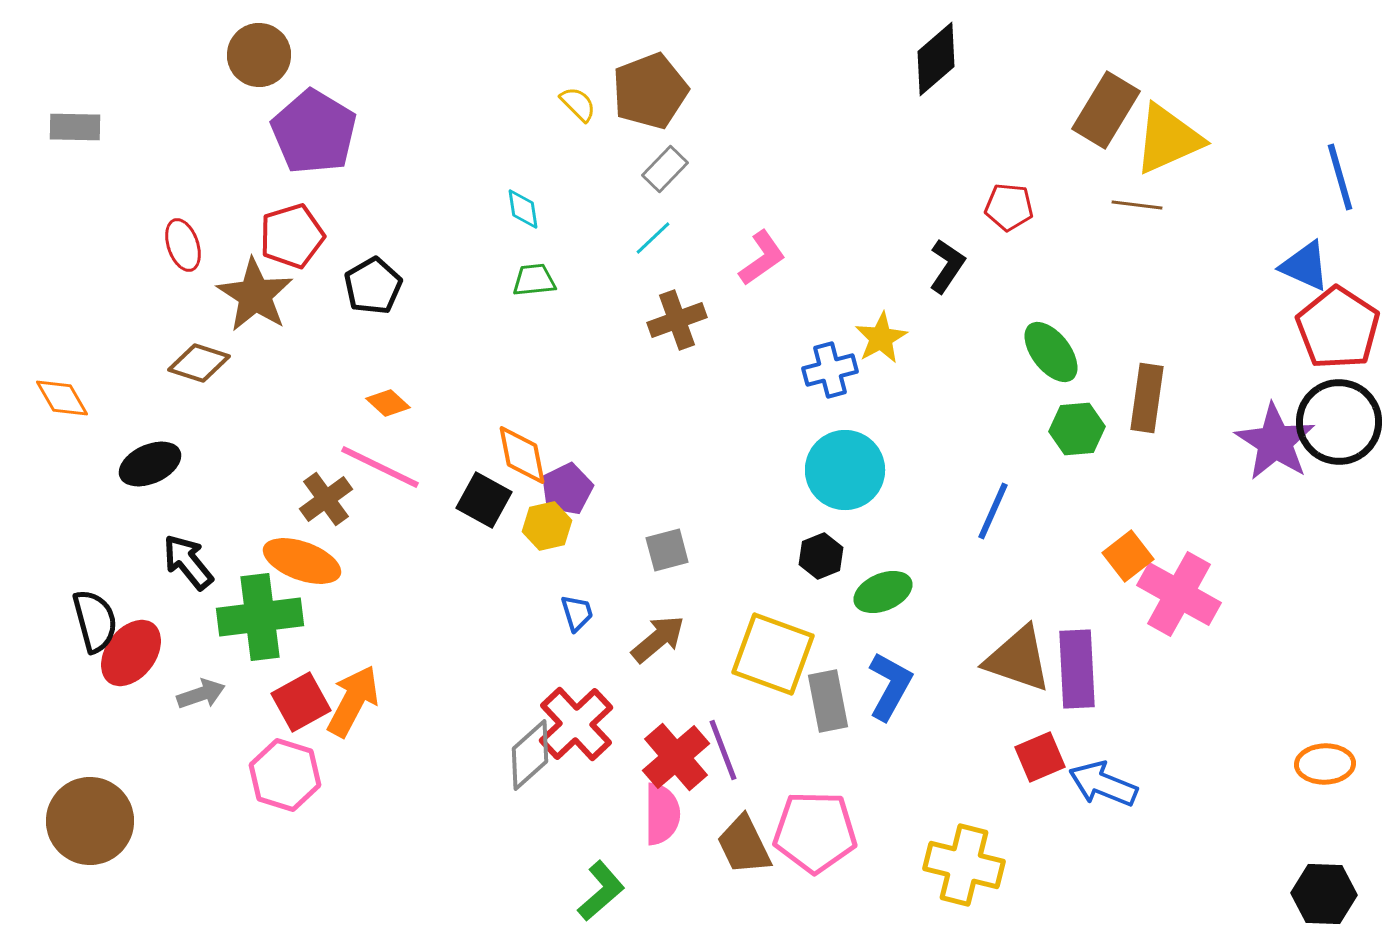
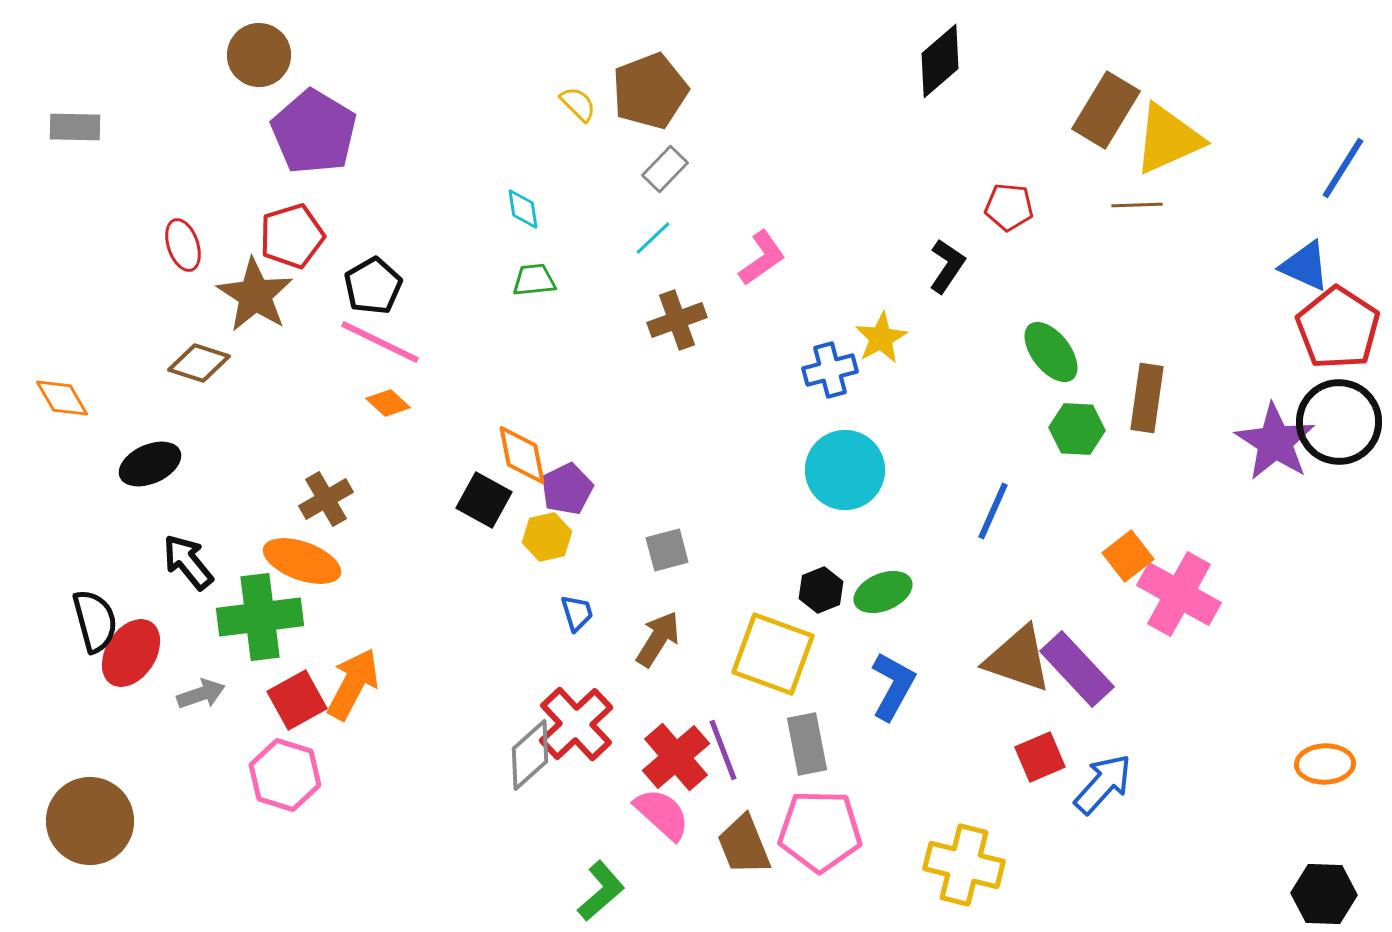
black diamond at (936, 59): moved 4 px right, 2 px down
blue line at (1340, 177): moved 3 px right, 9 px up; rotated 48 degrees clockwise
brown line at (1137, 205): rotated 9 degrees counterclockwise
green hexagon at (1077, 429): rotated 8 degrees clockwise
pink line at (380, 467): moved 125 px up
brown cross at (326, 499): rotated 6 degrees clockwise
yellow hexagon at (547, 526): moved 11 px down
black hexagon at (821, 556): moved 34 px down
brown arrow at (658, 639): rotated 18 degrees counterclockwise
red ellipse at (131, 653): rotated 4 degrees counterclockwise
purple rectangle at (1077, 669): rotated 40 degrees counterclockwise
blue L-shape at (890, 686): moved 3 px right
orange arrow at (353, 701): moved 17 px up
gray rectangle at (828, 701): moved 21 px left, 43 px down
red square at (301, 702): moved 4 px left, 2 px up
blue arrow at (1103, 784): rotated 110 degrees clockwise
pink semicircle at (662, 814): rotated 48 degrees counterclockwise
pink pentagon at (815, 832): moved 5 px right, 1 px up
brown trapezoid at (744, 845): rotated 4 degrees clockwise
